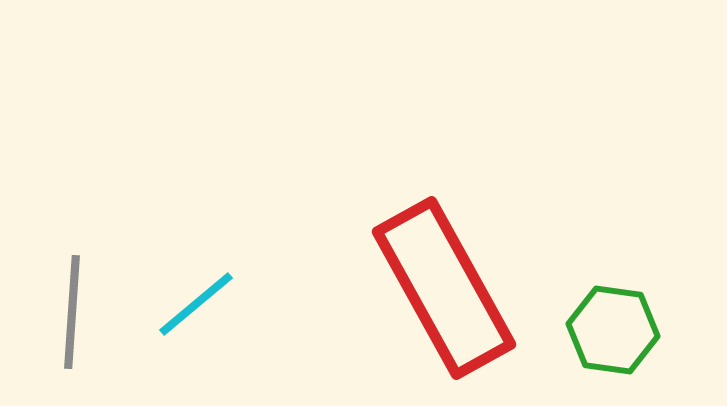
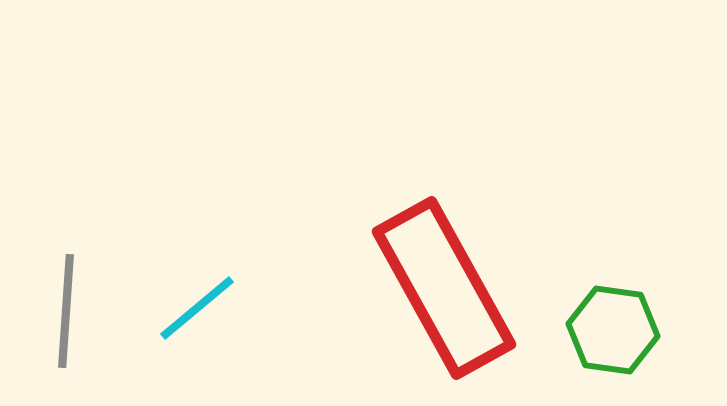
cyan line: moved 1 px right, 4 px down
gray line: moved 6 px left, 1 px up
